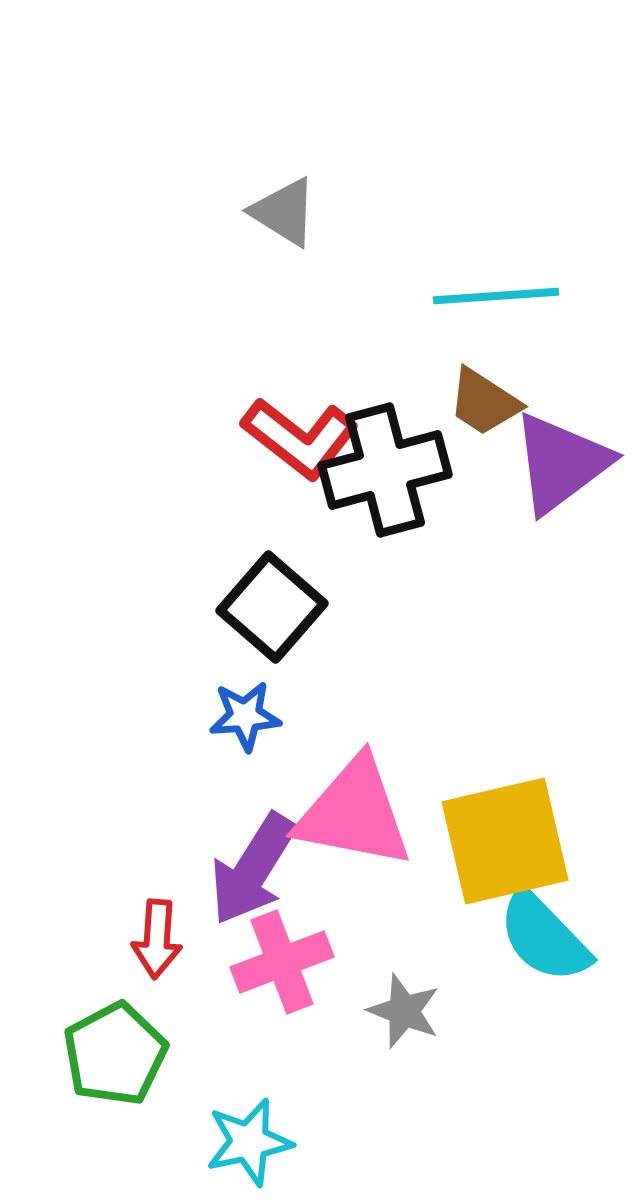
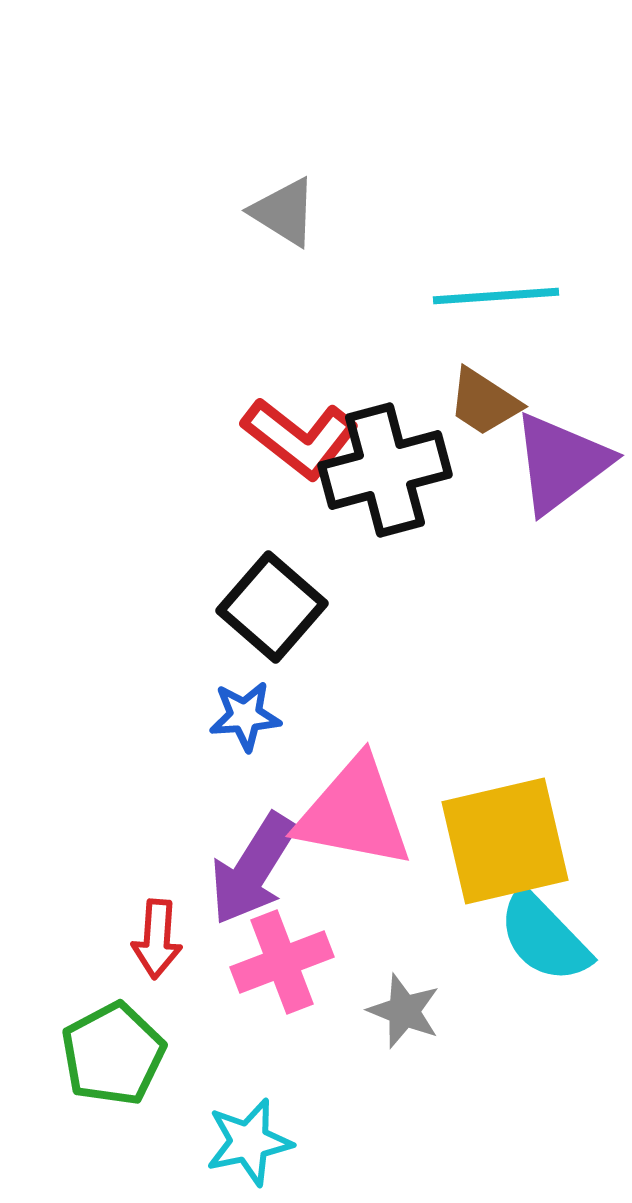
green pentagon: moved 2 px left
